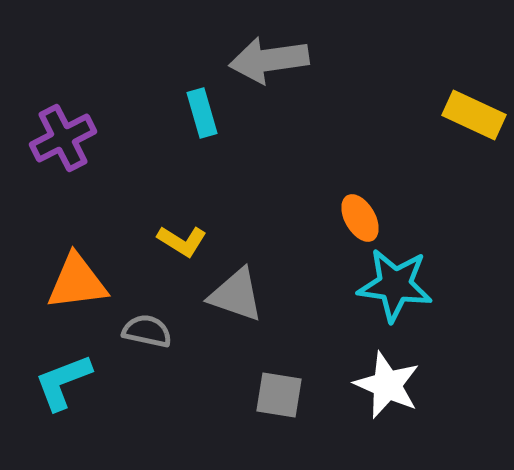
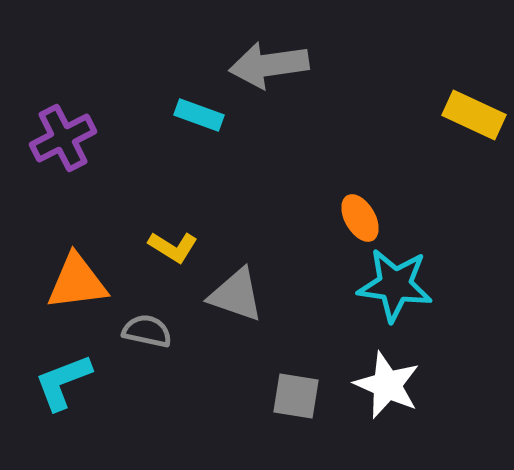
gray arrow: moved 5 px down
cyan rectangle: moved 3 px left, 2 px down; rotated 54 degrees counterclockwise
yellow L-shape: moved 9 px left, 6 px down
gray square: moved 17 px right, 1 px down
